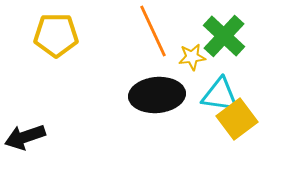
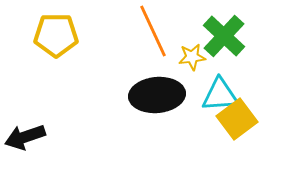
cyan triangle: rotated 12 degrees counterclockwise
